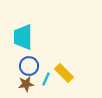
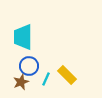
yellow rectangle: moved 3 px right, 2 px down
brown star: moved 5 px left, 2 px up; rotated 14 degrees counterclockwise
